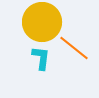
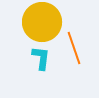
orange line: rotated 32 degrees clockwise
